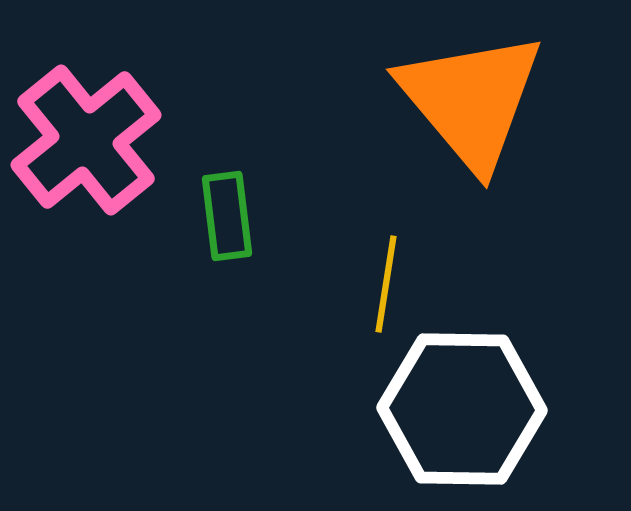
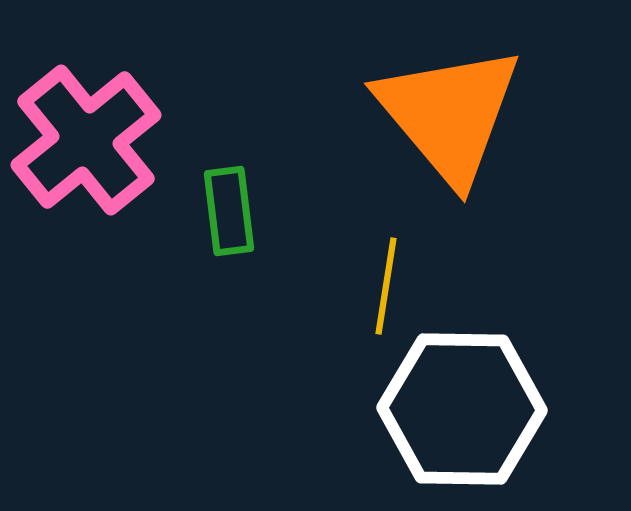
orange triangle: moved 22 px left, 14 px down
green rectangle: moved 2 px right, 5 px up
yellow line: moved 2 px down
